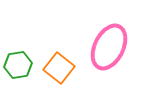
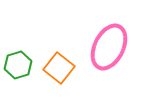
green hexagon: rotated 8 degrees counterclockwise
